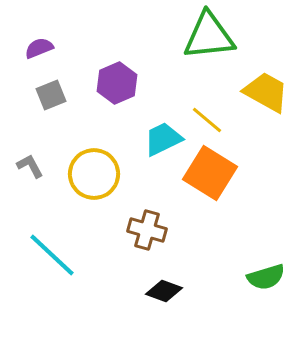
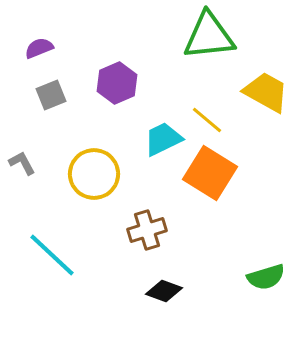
gray L-shape: moved 8 px left, 3 px up
brown cross: rotated 33 degrees counterclockwise
